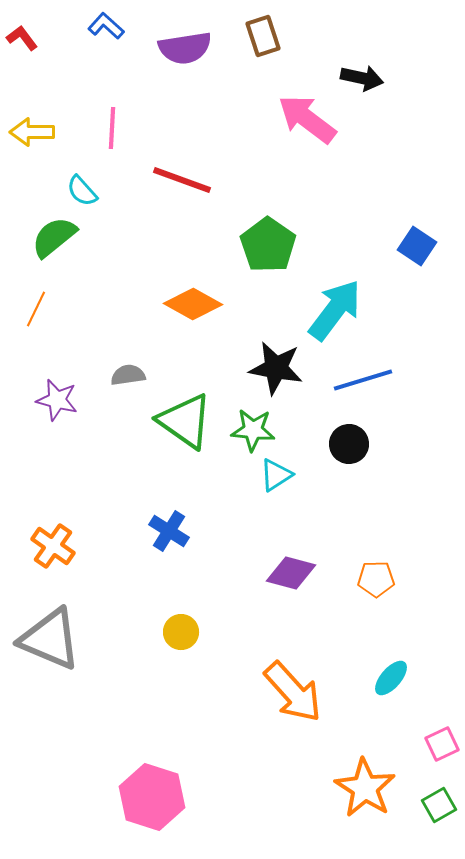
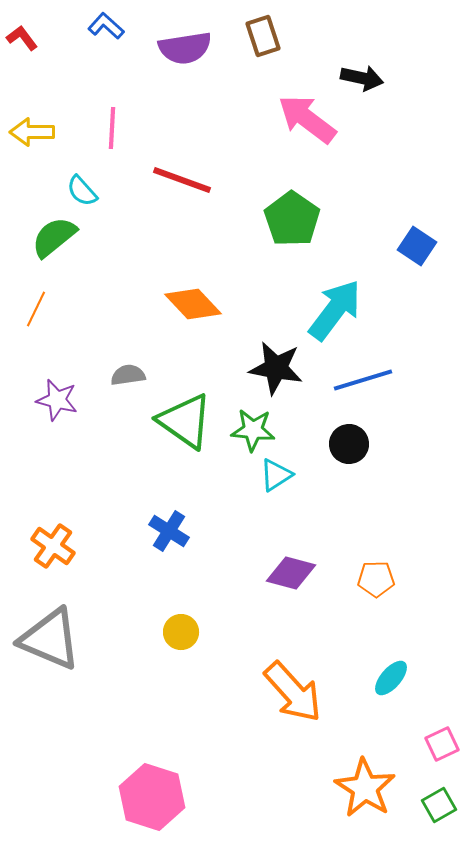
green pentagon: moved 24 px right, 26 px up
orange diamond: rotated 18 degrees clockwise
